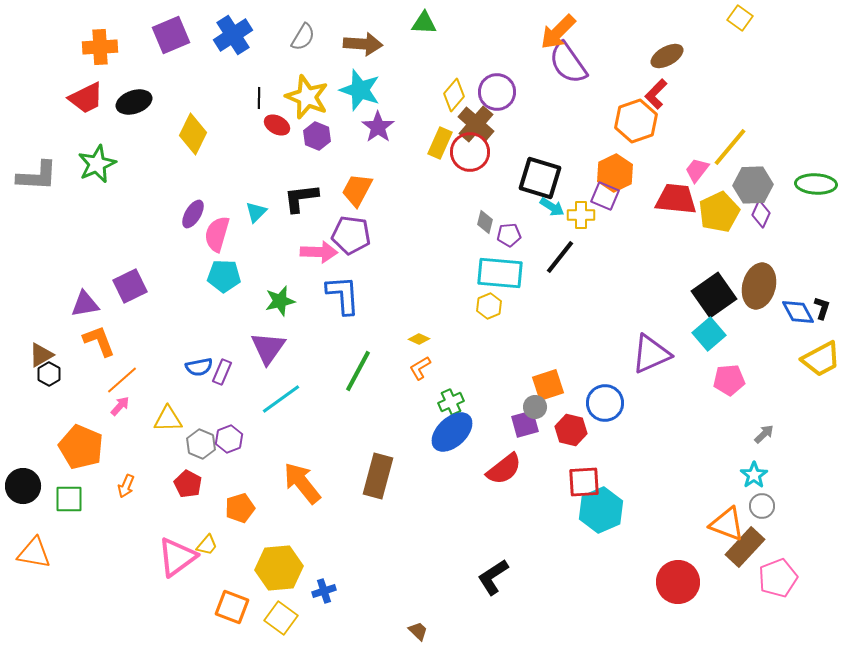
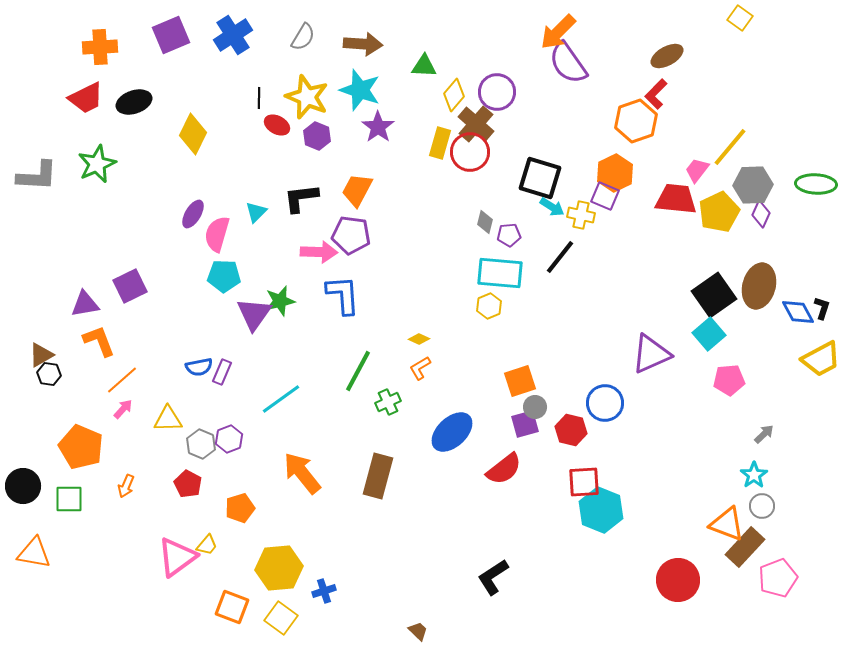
green triangle at (424, 23): moved 43 px down
yellow rectangle at (440, 143): rotated 8 degrees counterclockwise
yellow cross at (581, 215): rotated 12 degrees clockwise
purple triangle at (268, 348): moved 14 px left, 34 px up
black hexagon at (49, 374): rotated 20 degrees counterclockwise
orange square at (548, 385): moved 28 px left, 4 px up
green cross at (451, 402): moved 63 px left
pink arrow at (120, 406): moved 3 px right, 3 px down
orange arrow at (302, 483): moved 10 px up
cyan hexagon at (601, 510): rotated 15 degrees counterclockwise
red circle at (678, 582): moved 2 px up
